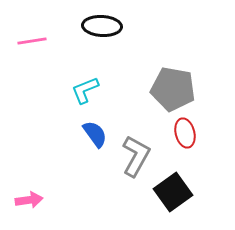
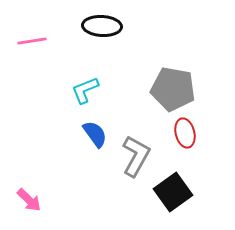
pink arrow: rotated 52 degrees clockwise
